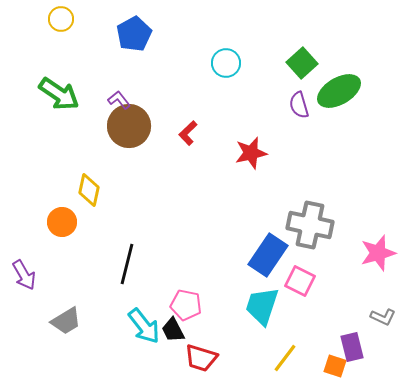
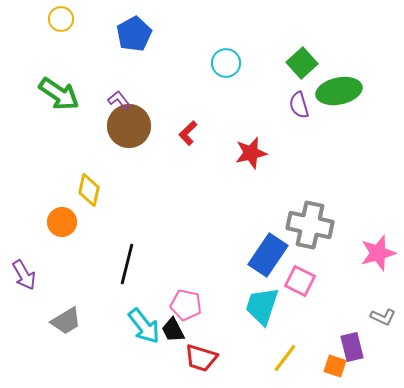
green ellipse: rotated 18 degrees clockwise
